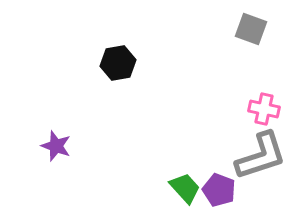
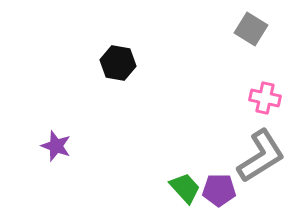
gray square: rotated 12 degrees clockwise
black hexagon: rotated 20 degrees clockwise
pink cross: moved 1 px right, 11 px up
gray L-shape: rotated 14 degrees counterclockwise
purple pentagon: rotated 20 degrees counterclockwise
